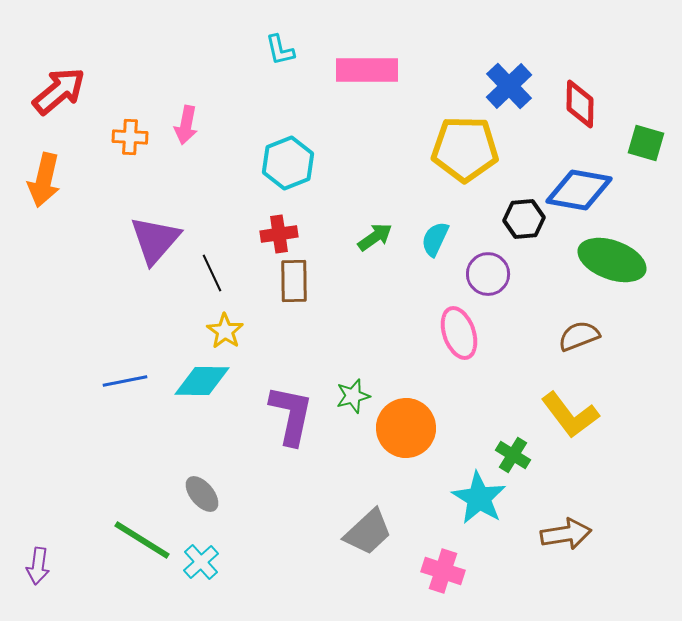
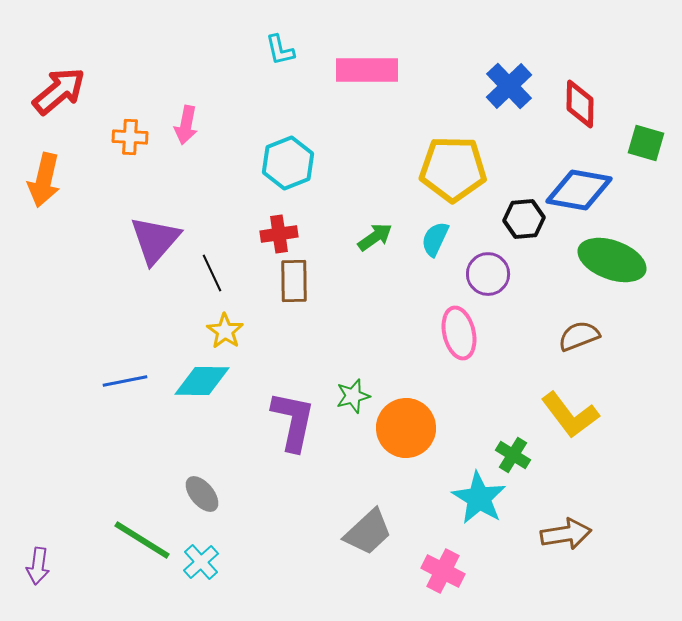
yellow pentagon: moved 12 px left, 20 px down
pink ellipse: rotated 6 degrees clockwise
purple L-shape: moved 2 px right, 6 px down
pink cross: rotated 9 degrees clockwise
